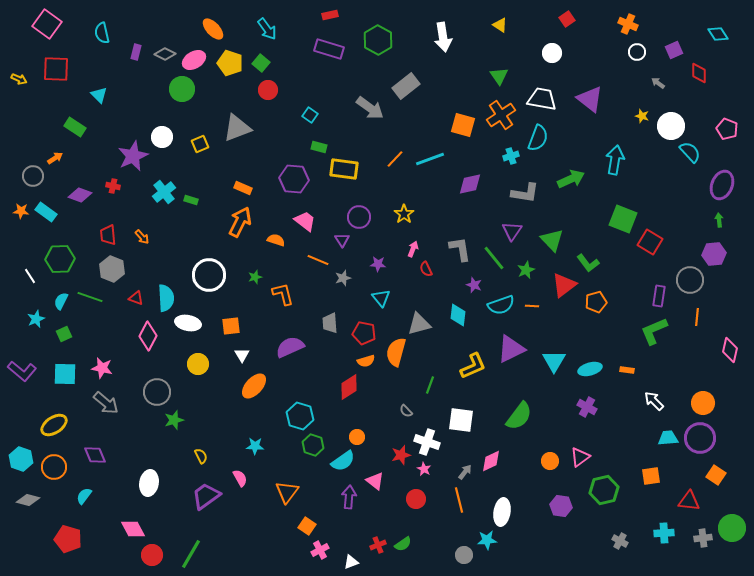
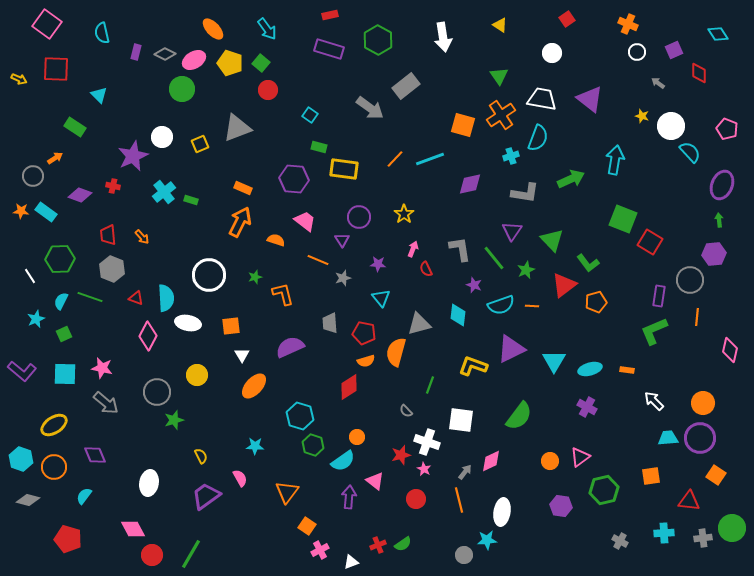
yellow circle at (198, 364): moved 1 px left, 11 px down
yellow L-shape at (473, 366): rotated 136 degrees counterclockwise
